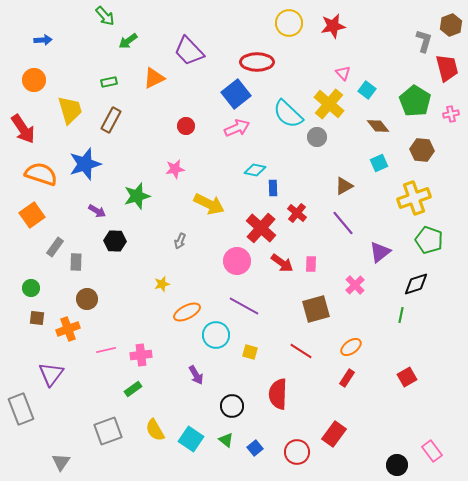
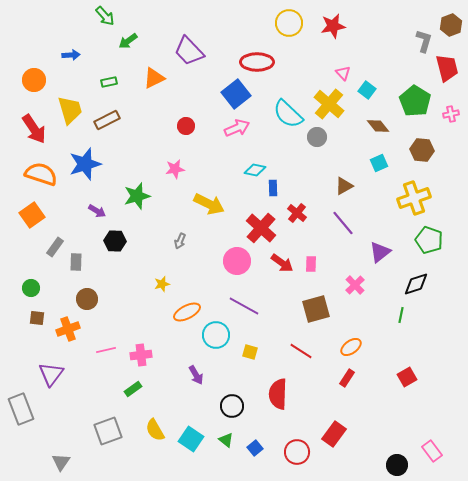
blue arrow at (43, 40): moved 28 px right, 15 px down
brown rectangle at (111, 120): moved 4 px left; rotated 35 degrees clockwise
red arrow at (23, 129): moved 11 px right
